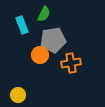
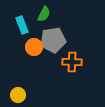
orange circle: moved 6 px left, 8 px up
orange cross: moved 1 px right, 1 px up; rotated 12 degrees clockwise
